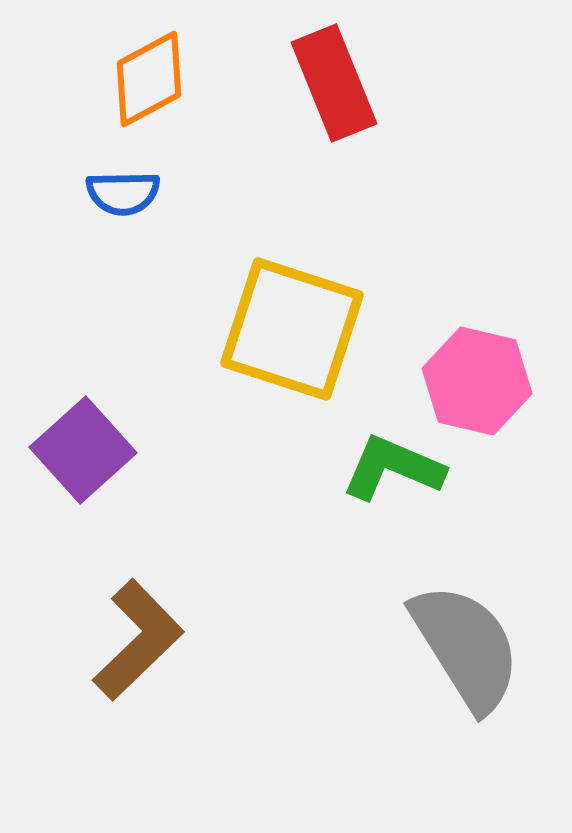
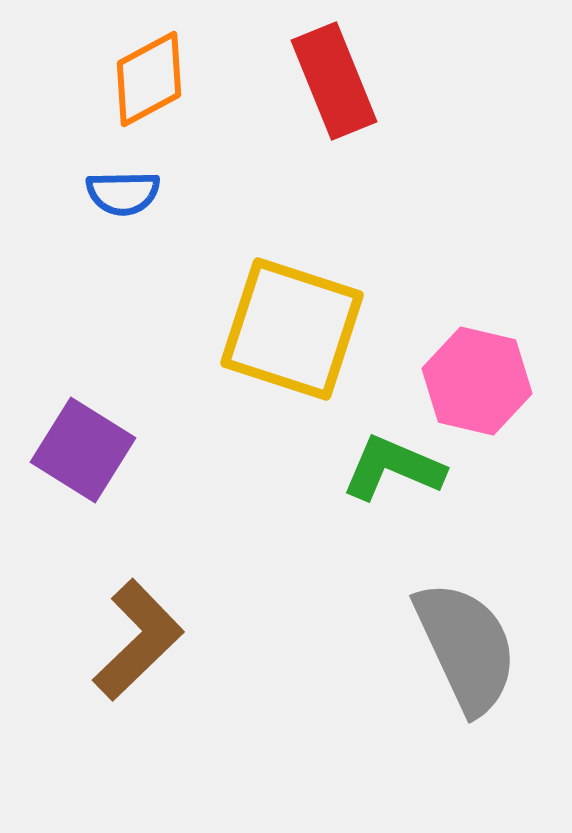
red rectangle: moved 2 px up
purple square: rotated 16 degrees counterclockwise
gray semicircle: rotated 7 degrees clockwise
